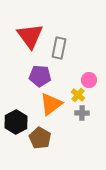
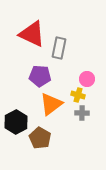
red triangle: moved 2 px right, 2 px up; rotated 28 degrees counterclockwise
pink circle: moved 2 px left, 1 px up
yellow cross: rotated 24 degrees counterclockwise
